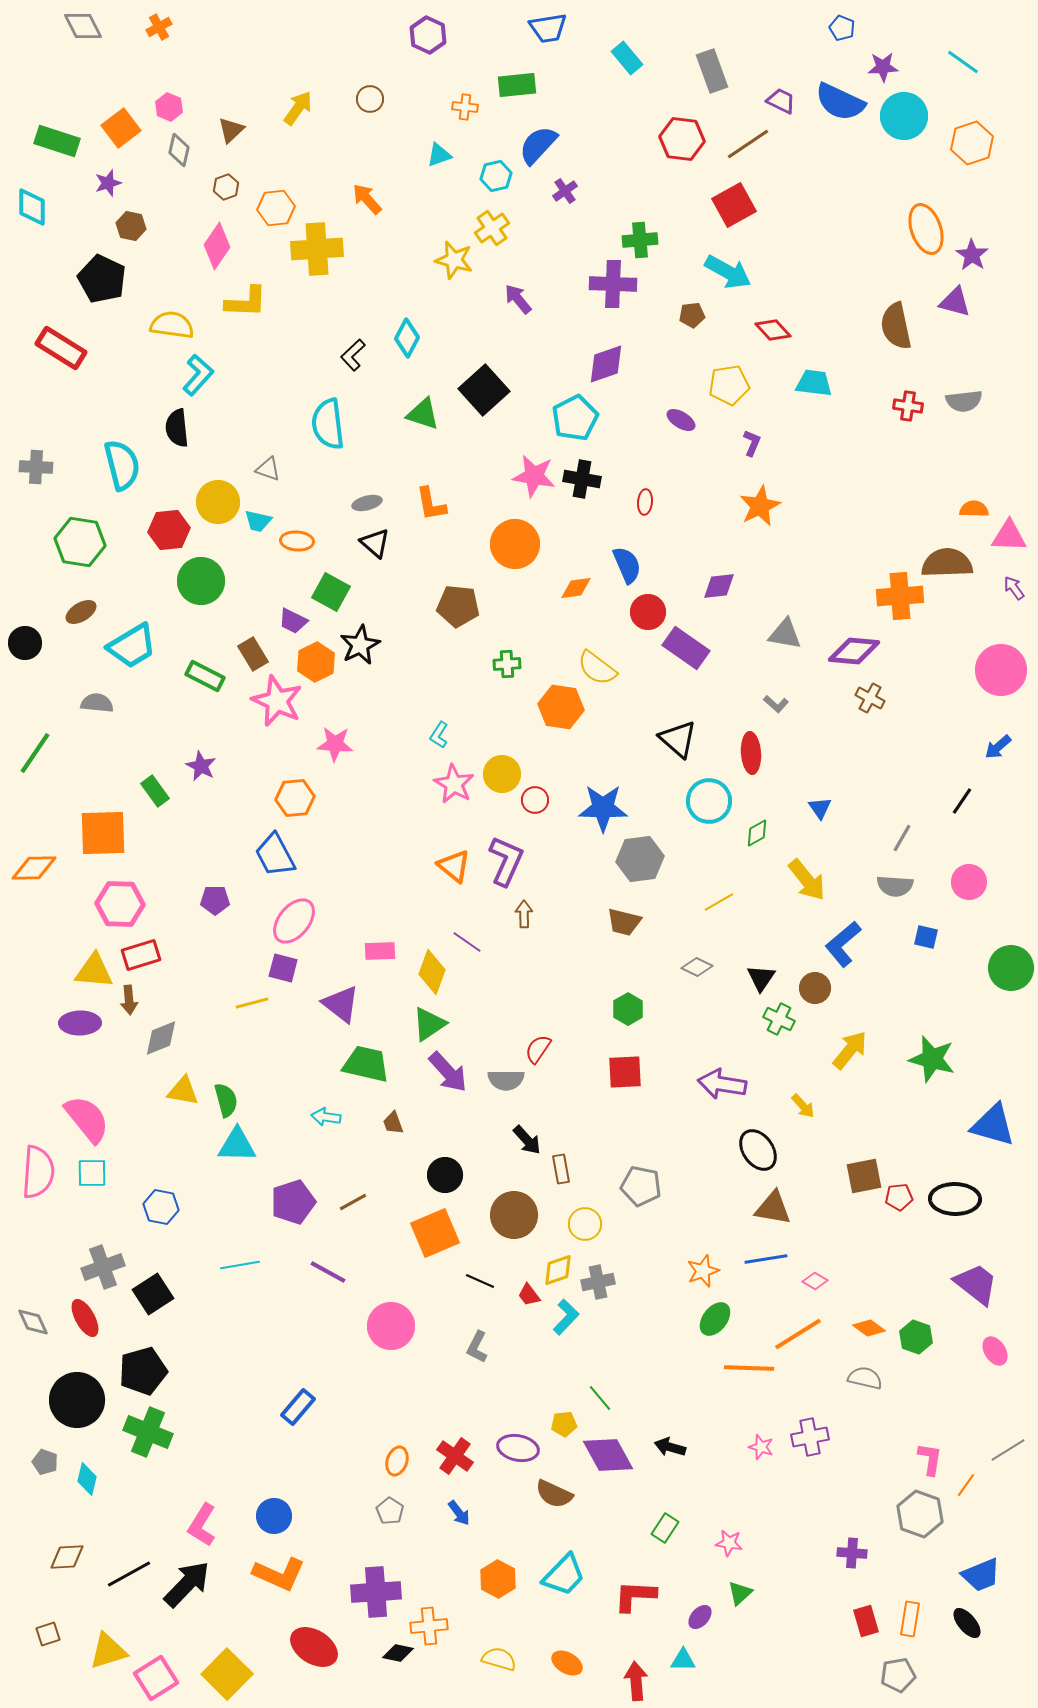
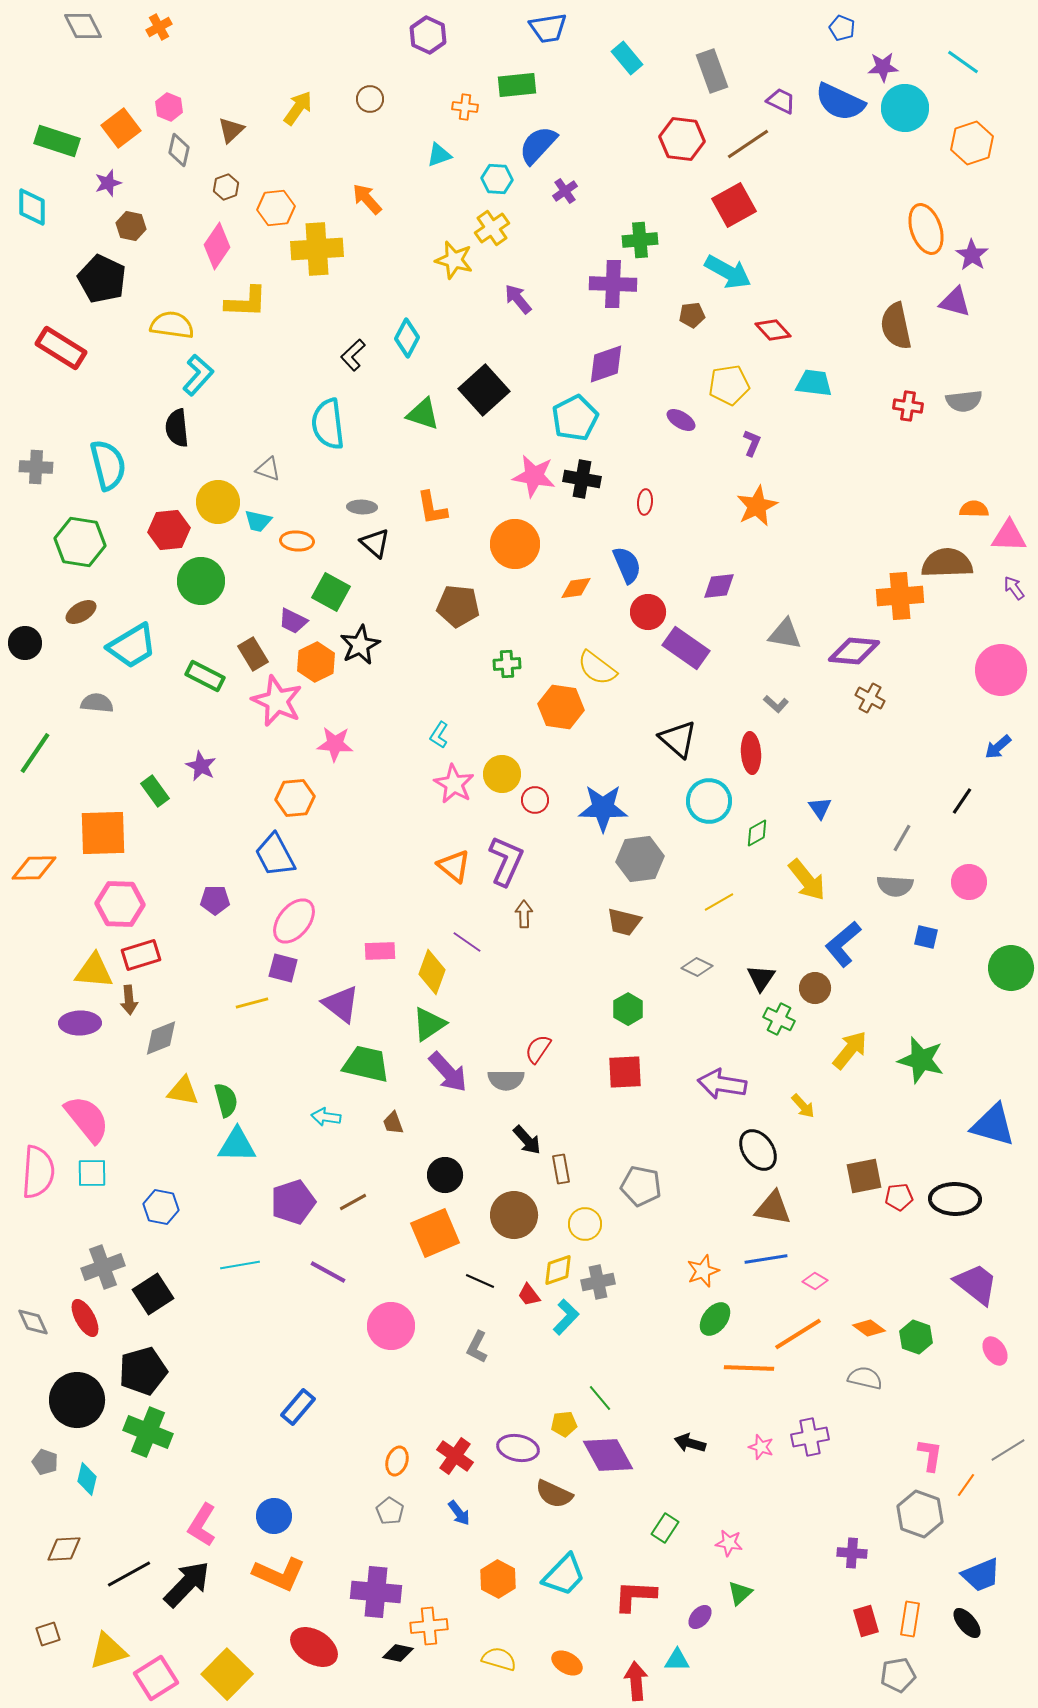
cyan circle at (904, 116): moved 1 px right, 8 px up
cyan hexagon at (496, 176): moved 1 px right, 3 px down; rotated 16 degrees clockwise
cyan semicircle at (122, 465): moved 14 px left
gray ellipse at (367, 503): moved 5 px left, 4 px down; rotated 16 degrees clockwise
orange L-shape at (431, 504): moved 1 px right, 4 px down
orange star at (760, 506): moved 3 px left
green star at (932, 1059): moved 11 px left, 1 px down
black arrow at (670, 1447): moved 20 px right, 4 px up
pink L-shape at (930, 1459): moved 4 px up
brown diamond at (67, 1557): moved 3 px left, 8 px up
purple cross at (376, 1592): rotated 9 degrees clockwise
cyan triangle at (683, 1660): moved 6 px left
